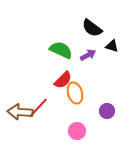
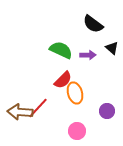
black semicircle: moved 1 px right, 4 px up
black triangle: moved 2 px down; rotated 24 degrees clockwise
purple arrow: rotated 28 degrees clockwise
